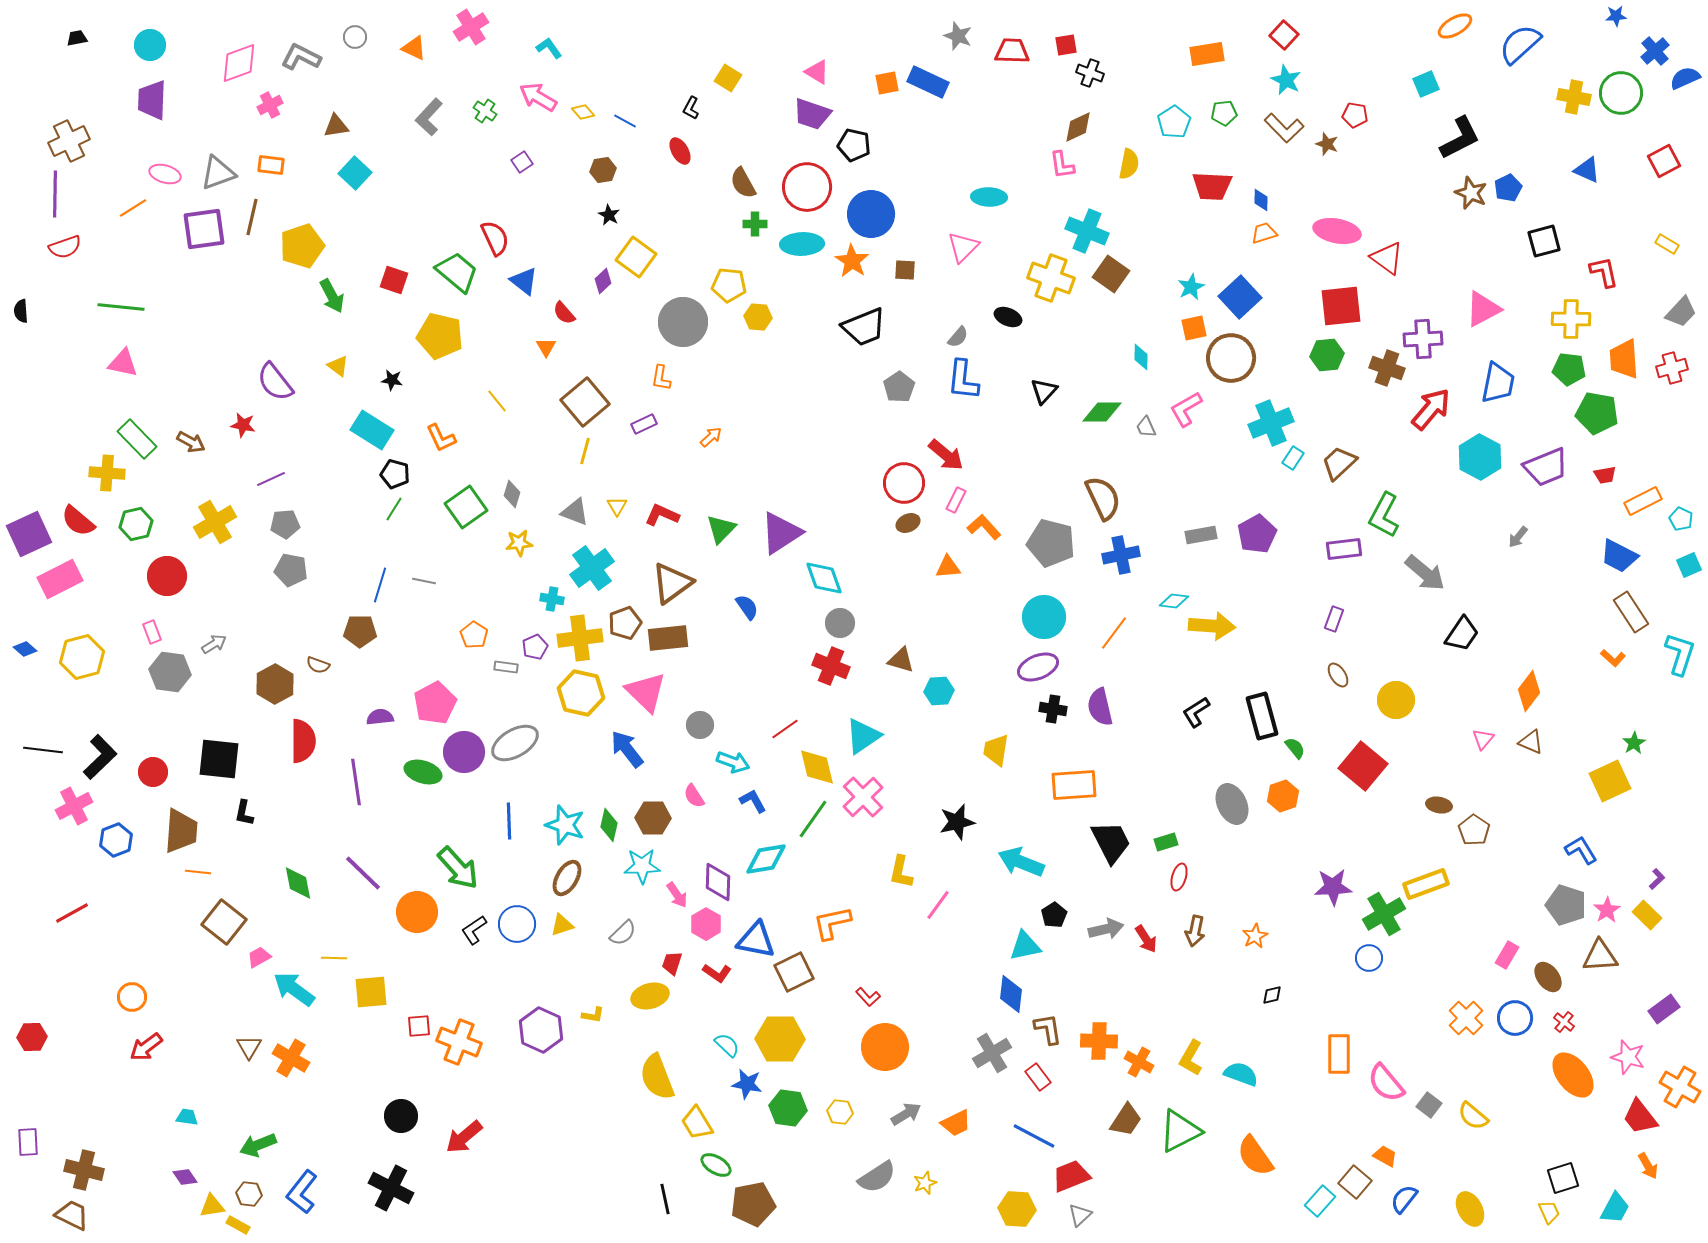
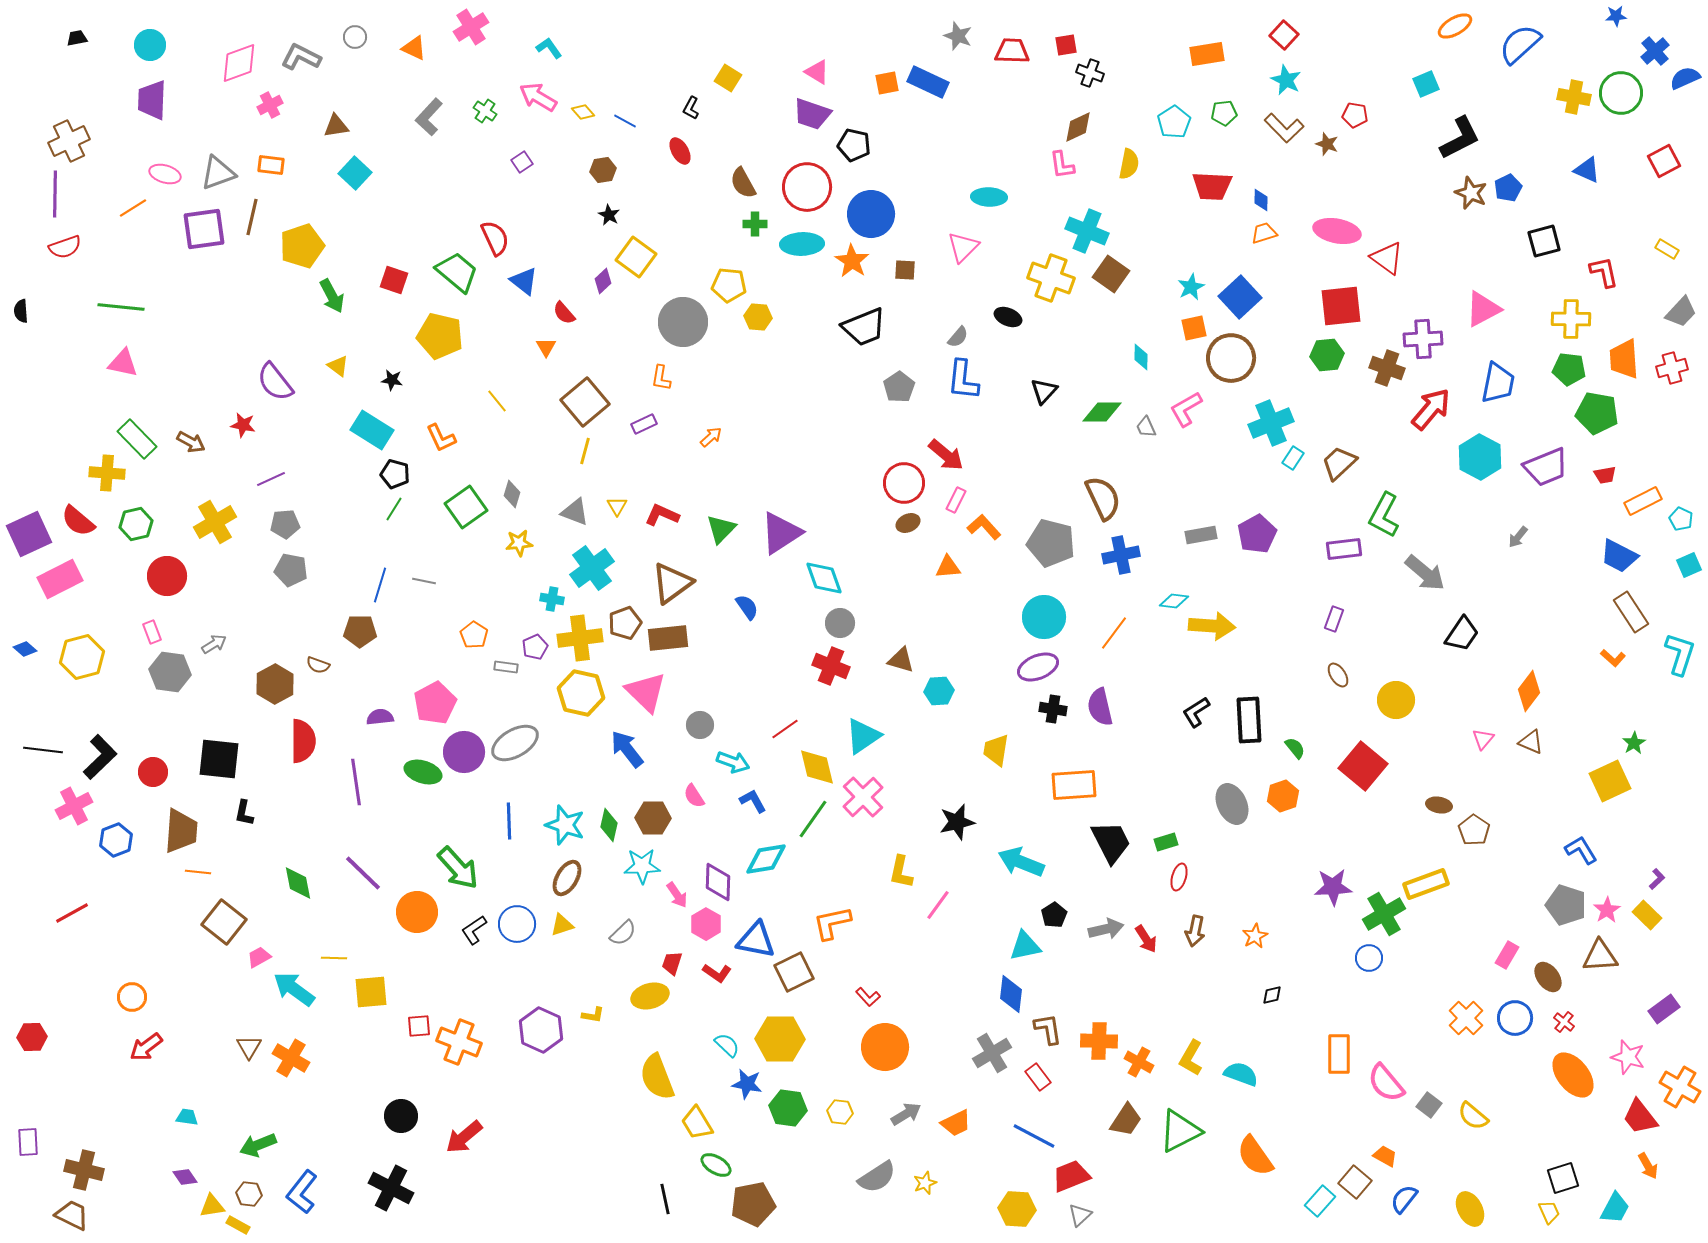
yellow rectangle at (1667, 244): moved 5 px down
black rectangle at (1262, 716): moved 13 px left, 4 px down; rotated 12 degrees clockwise
